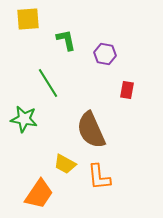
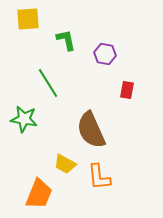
orange trapezoid: rotated 12 degrees counterclockwise
